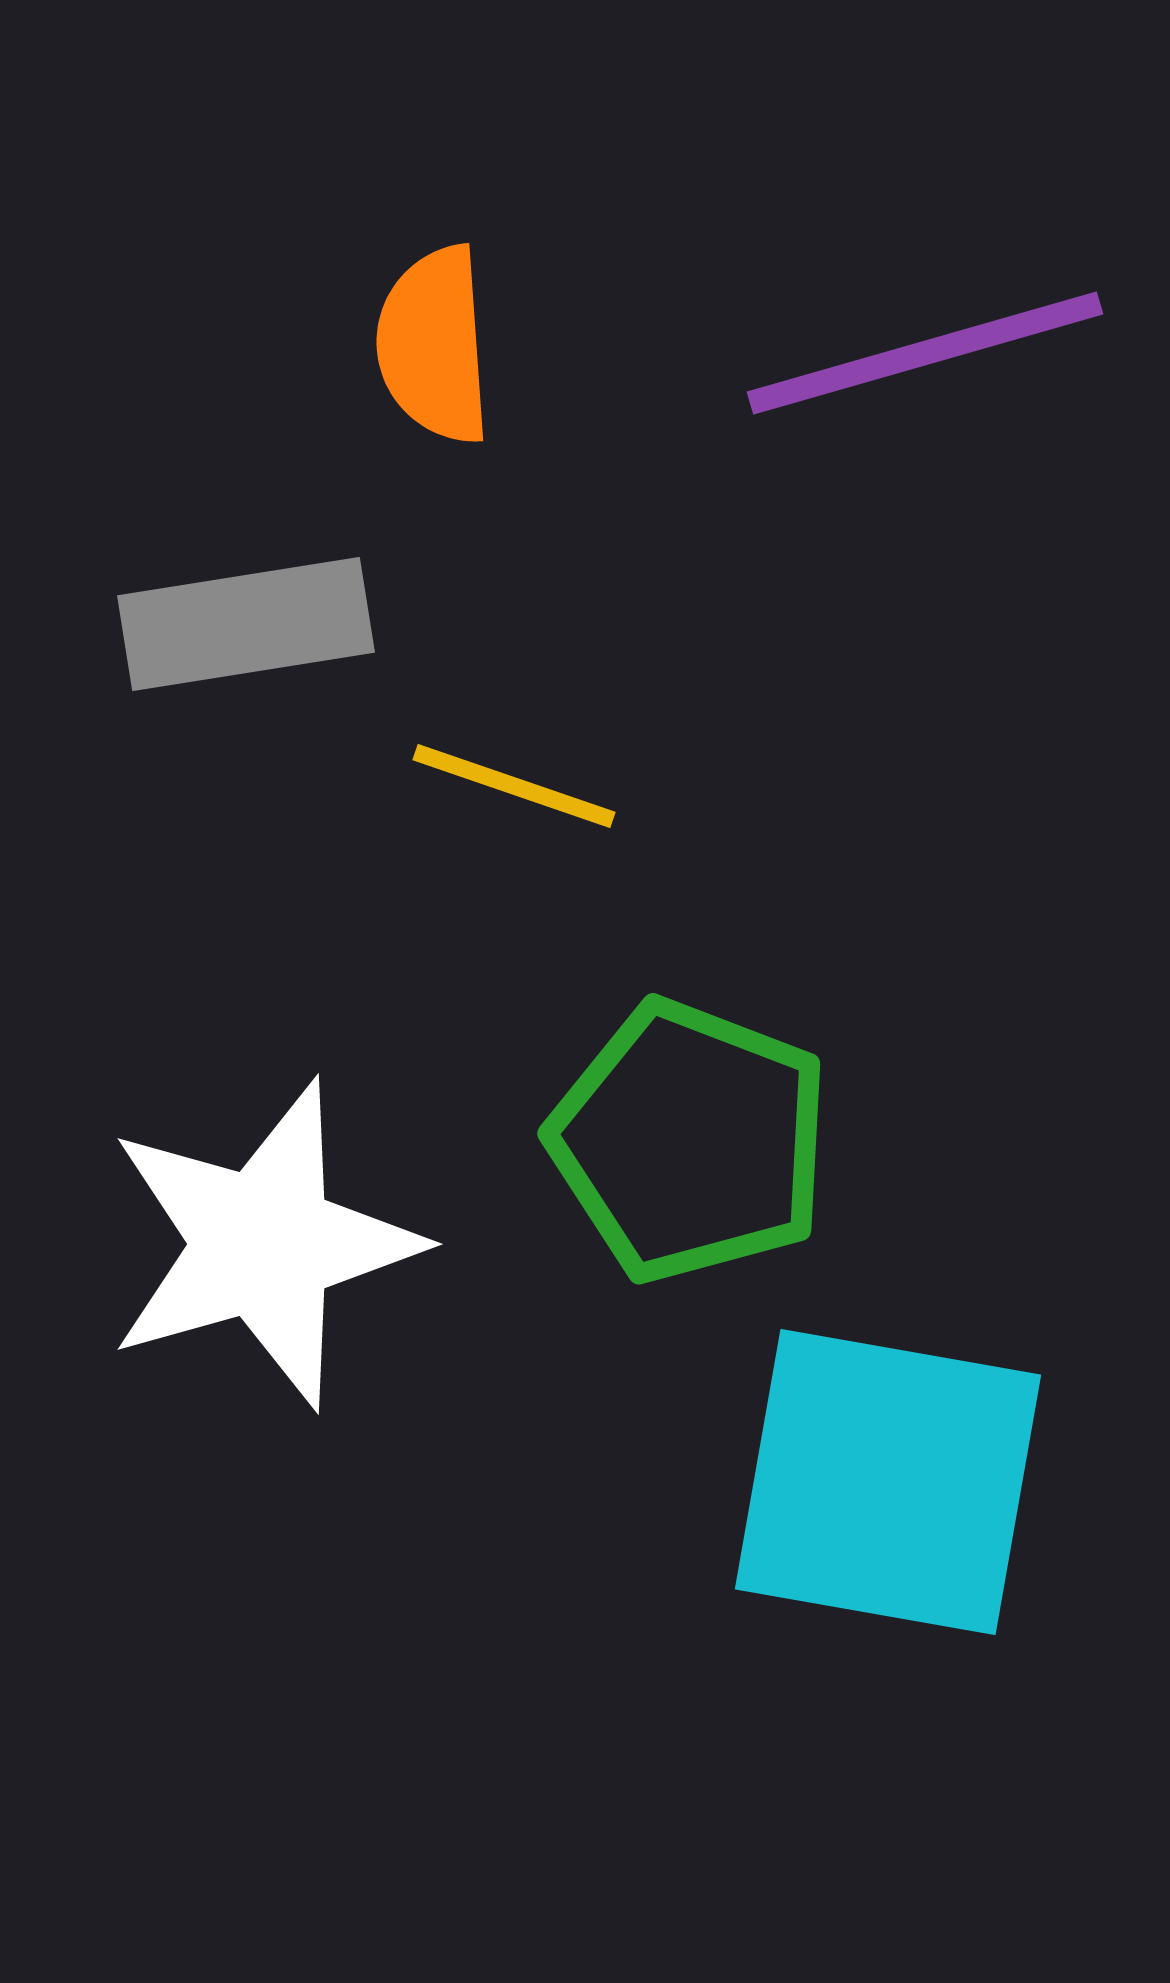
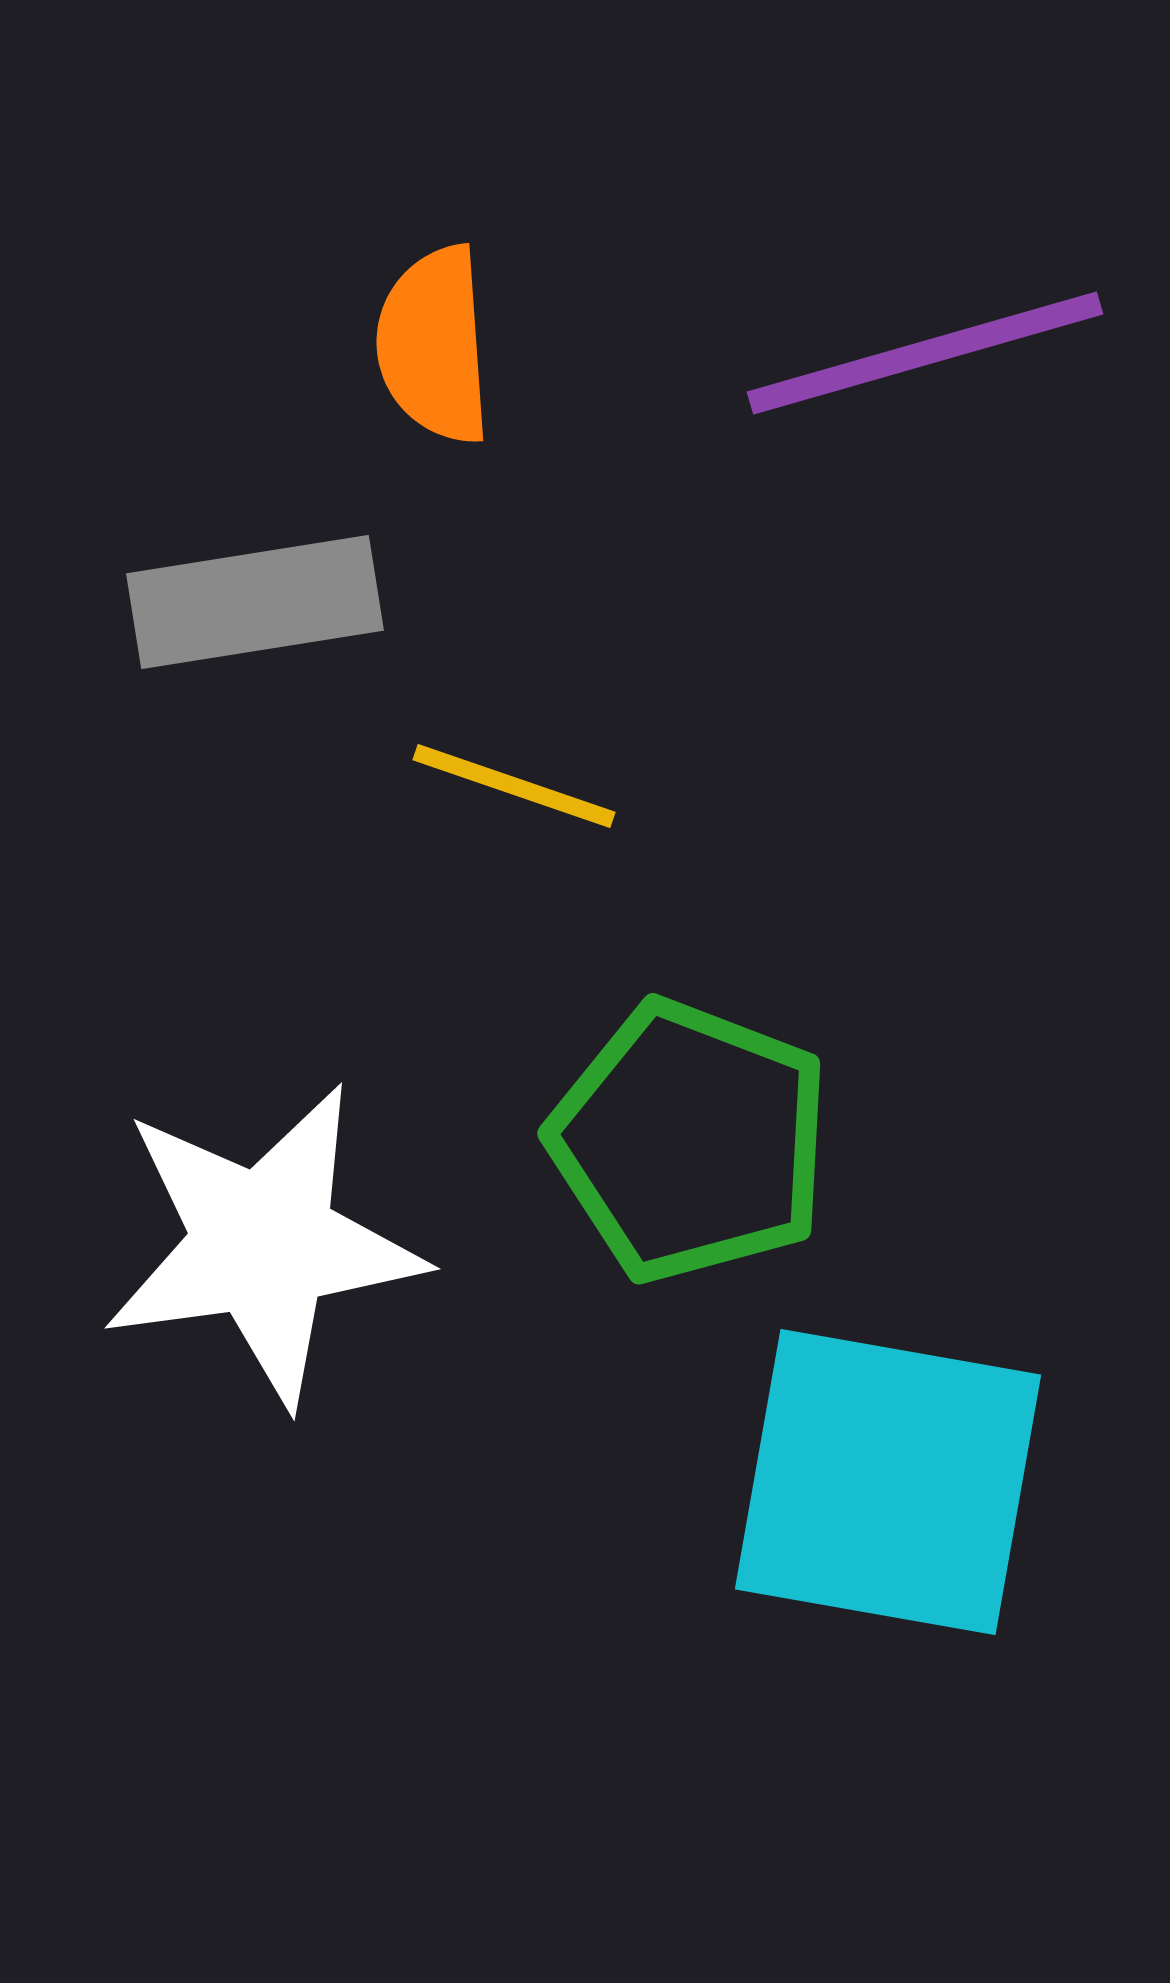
gray rectangle: moved 9 px right, 22 px up
white star: rotated 8 degrees clockwise
